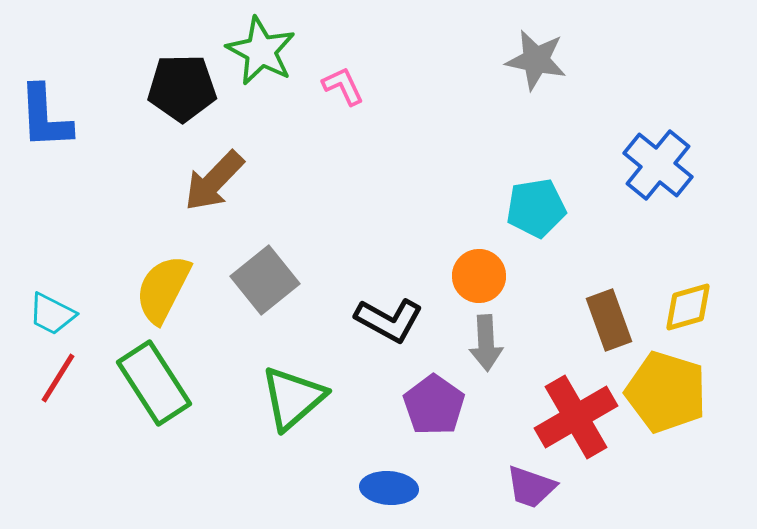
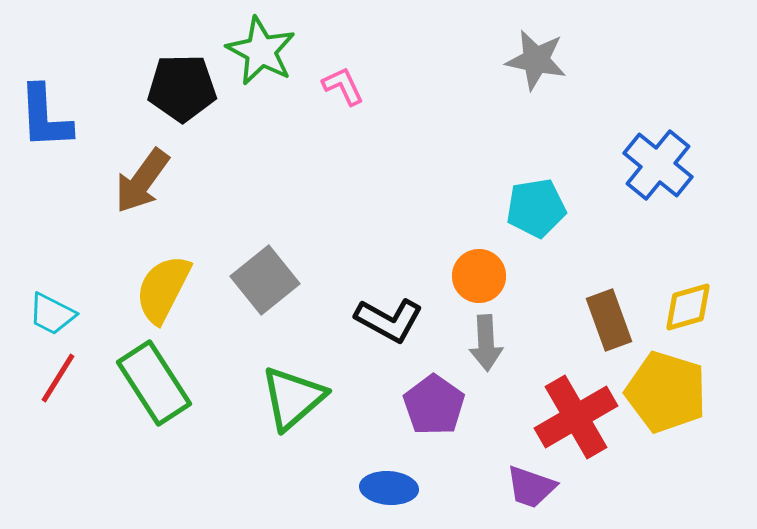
brown arrow: moved 72 px left; rotated 8 degrees counterclockwise
